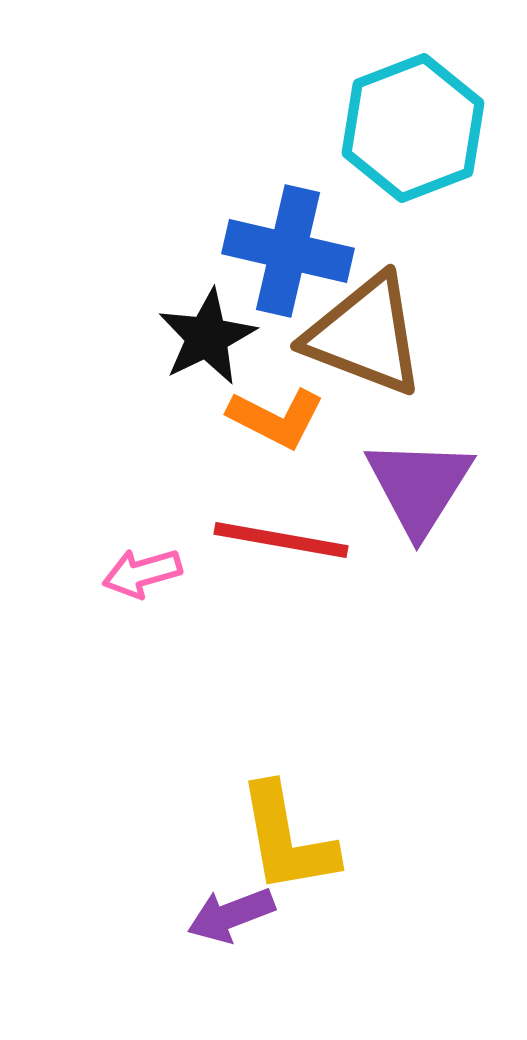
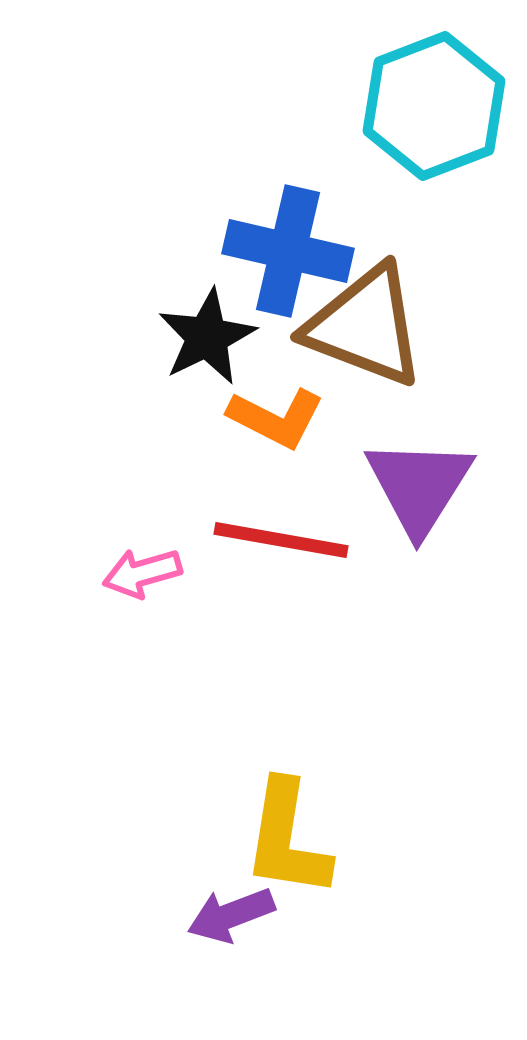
cyan hexagon: moved 21 px right, 22 px up
brown triangle: moved 9 px up
yellow L-shape: rotated 19 degrees clockwise
